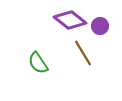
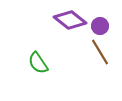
brown line: moved 17 px right, 1 px up
